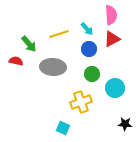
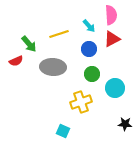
cyan arrow: moved 2 px right, 3 px up
red semicircle: rotated 144 degrees clockwise
cyan square: moved 3 px down
